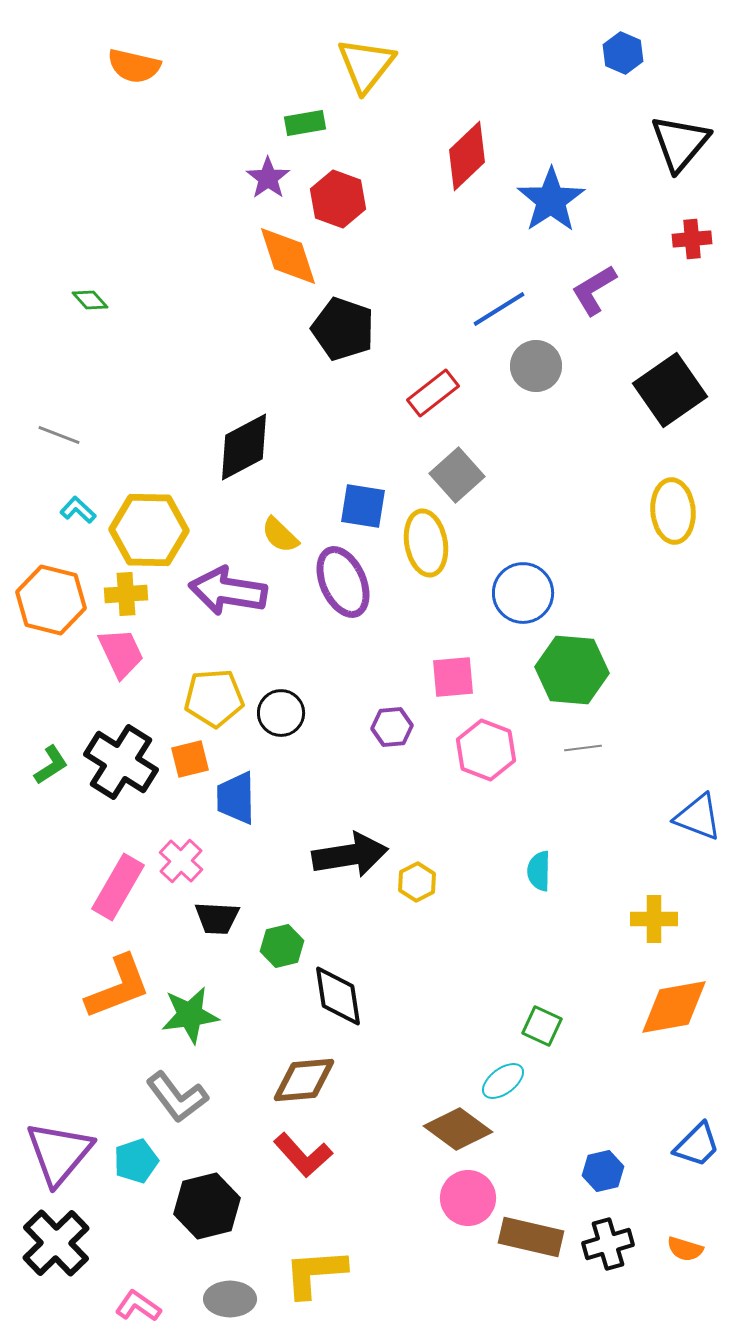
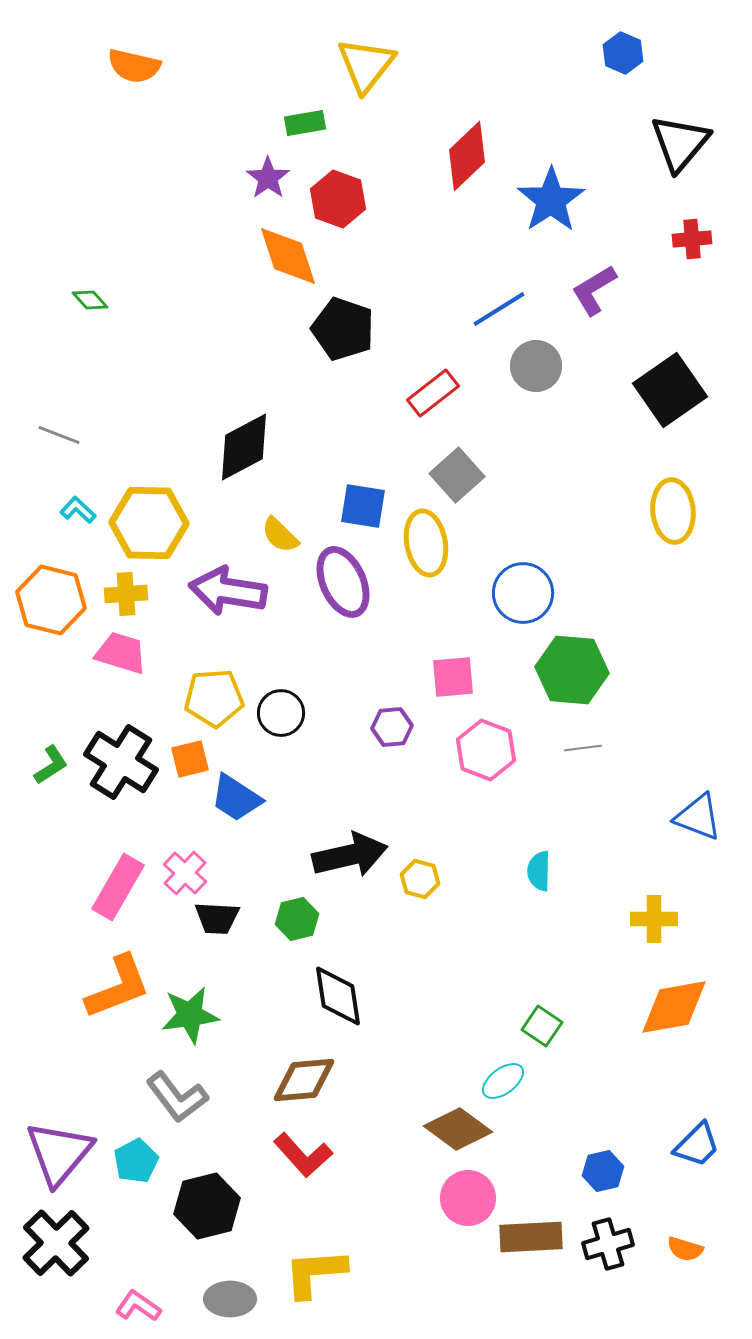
yellow hexagon at (149, 530): moved 7 px up
pink trapezoid at (121, 653): rotated 48 degrees counterclockwise
blue trapezoid at (236, 798): rotated 56 degrees counterclockwise
black arrow at (350, 855): rotated 4 degrees counterclockwise
pink cross at (181, 861): moved 4 px right, 12 px down
yellow hexagon at (417, 882): moved 3 px right, 3 px up; rotated 18 degrees counterclockwise
green hexagon at (282, 946): moved 15 px right, 27 px up
green square at (542, 1026): rotated 9 degrees clockwise
cyan pentagon at (136, 1161): rotated 9 degrees counterclockwise
brown rectangle at (531, 1237): rotated 16 degrees counterclockwise
